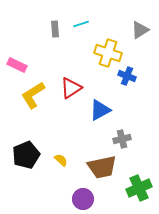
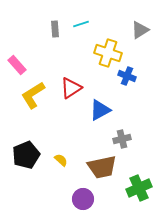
pink rectangle: rotated 24 degrees clockwise
